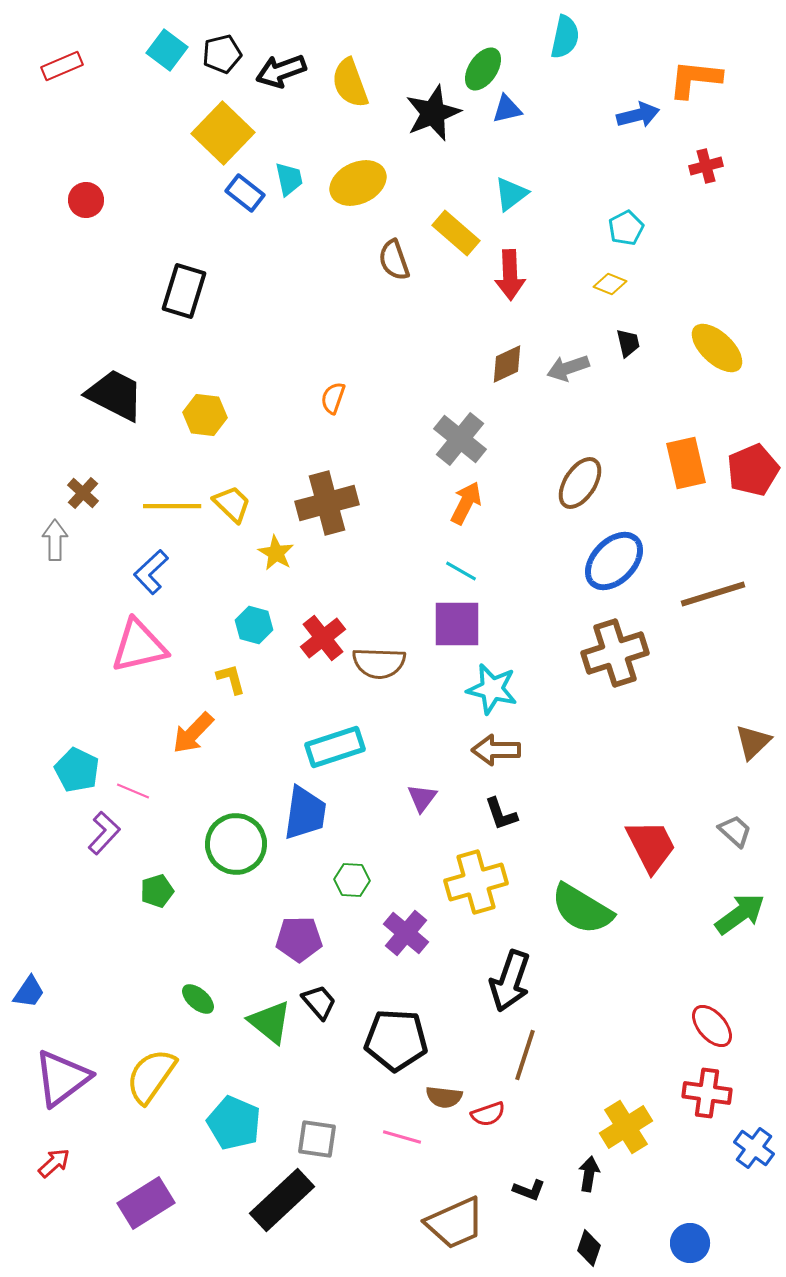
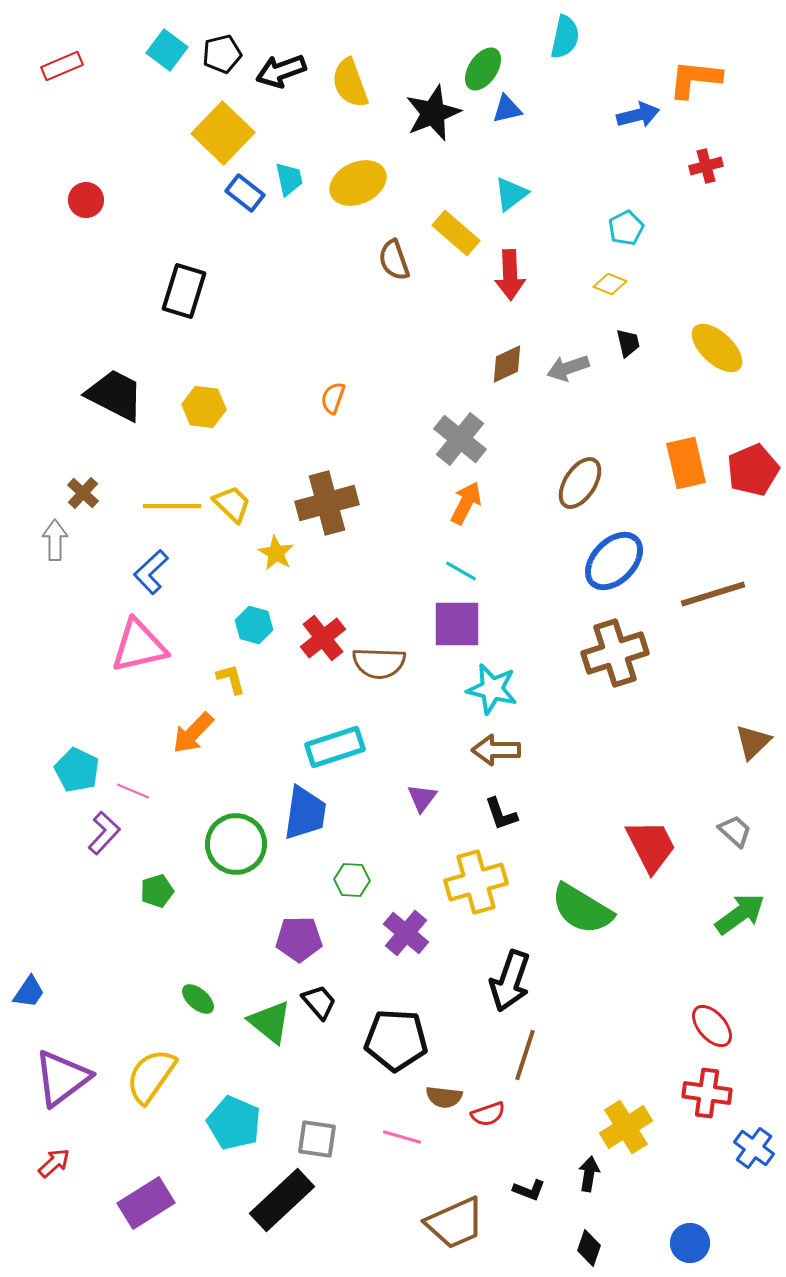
yellow hexagon at (205, 415): moved 1 px left, 8 px up
